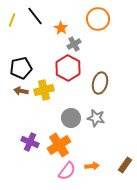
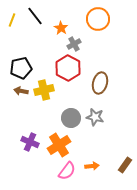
gray star: moved 1 px left, 1 px up
